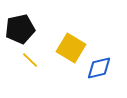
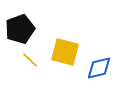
black pentagon: rotated 8 degrees counterclockwise
yellow square: moved 6 px left, 4 px down; rotated 16 degrees counterclockwise
